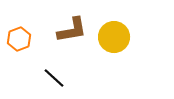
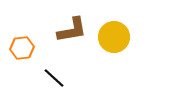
orange hexagon: moved 3 px right, 9 px down; rotated 15 degrees clockwise
